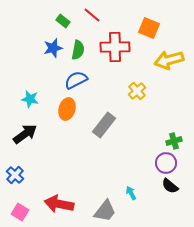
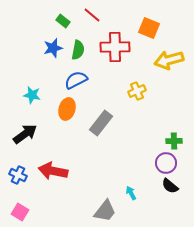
yellow cross: rotated 18 degrees clockwise
cyan star: moved 2 px right, 4 px up
gray rectangle: moved 3 px left, 2 px up
green cross: rotated 14 degrees clockwise
blue cross: moved 3 px right; rotated 18 degrees counterclockwise
red arrow: moved 6 px left, 33 px up
